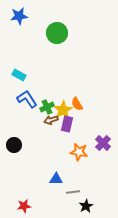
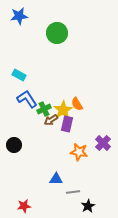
green cross: moved 3 px left, 2 px down
brown arrow: rotated 16 degrees counterclockwise
black star: moved 2 px right
